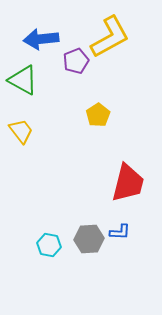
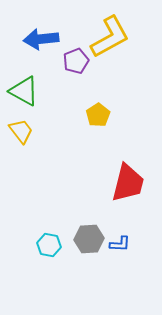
green triangle: moved 1 px right, 11 px down
blue L-shape: moved 12 px down
